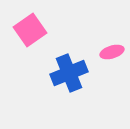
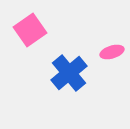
blue cross: rotated 18 degrees counterclockwise
